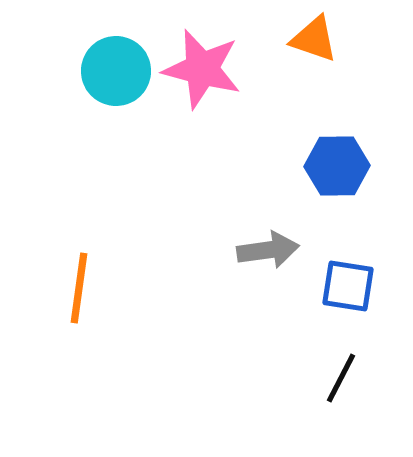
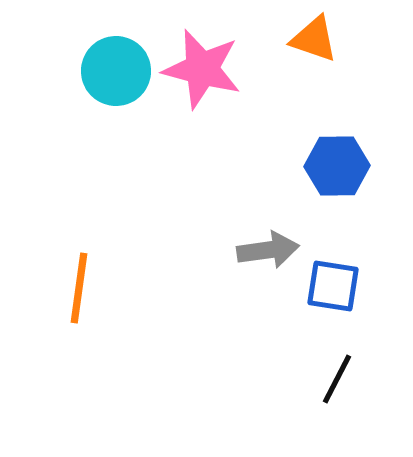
blue square: moved 15 px left
black line: moved 4 px left, 1 px down
